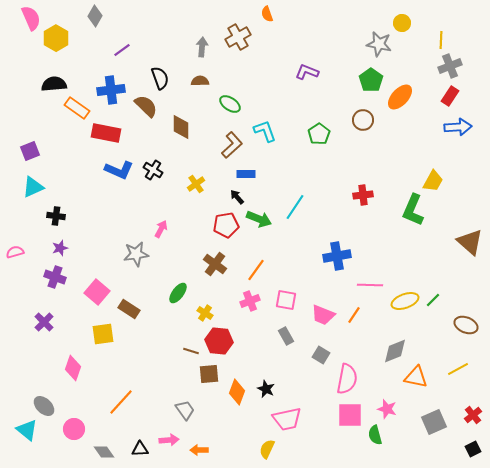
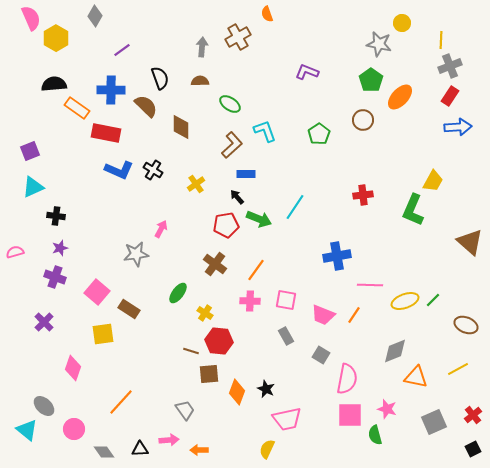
blue cross at (111, 90): rotated 8 degrees clockwise
pink cross at (250, 301): rotated 24 degrees clockwise
